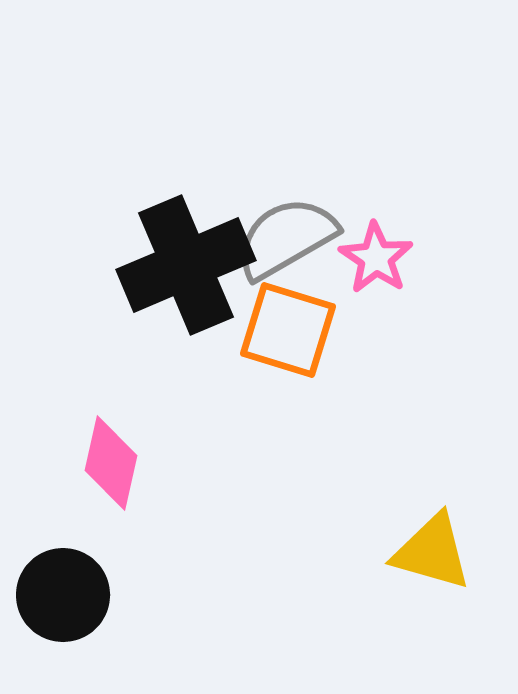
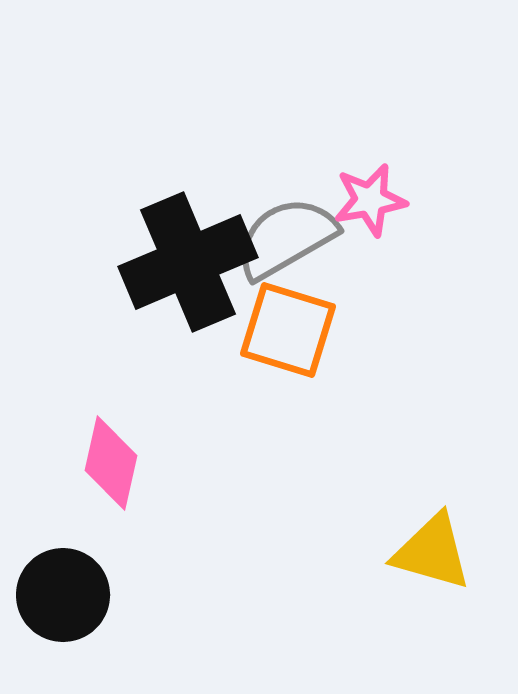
pink star: moved 6 px left, 58 px up; rotated 28 degrees clockwise
black cross: moved 2 px right, 3 px up
